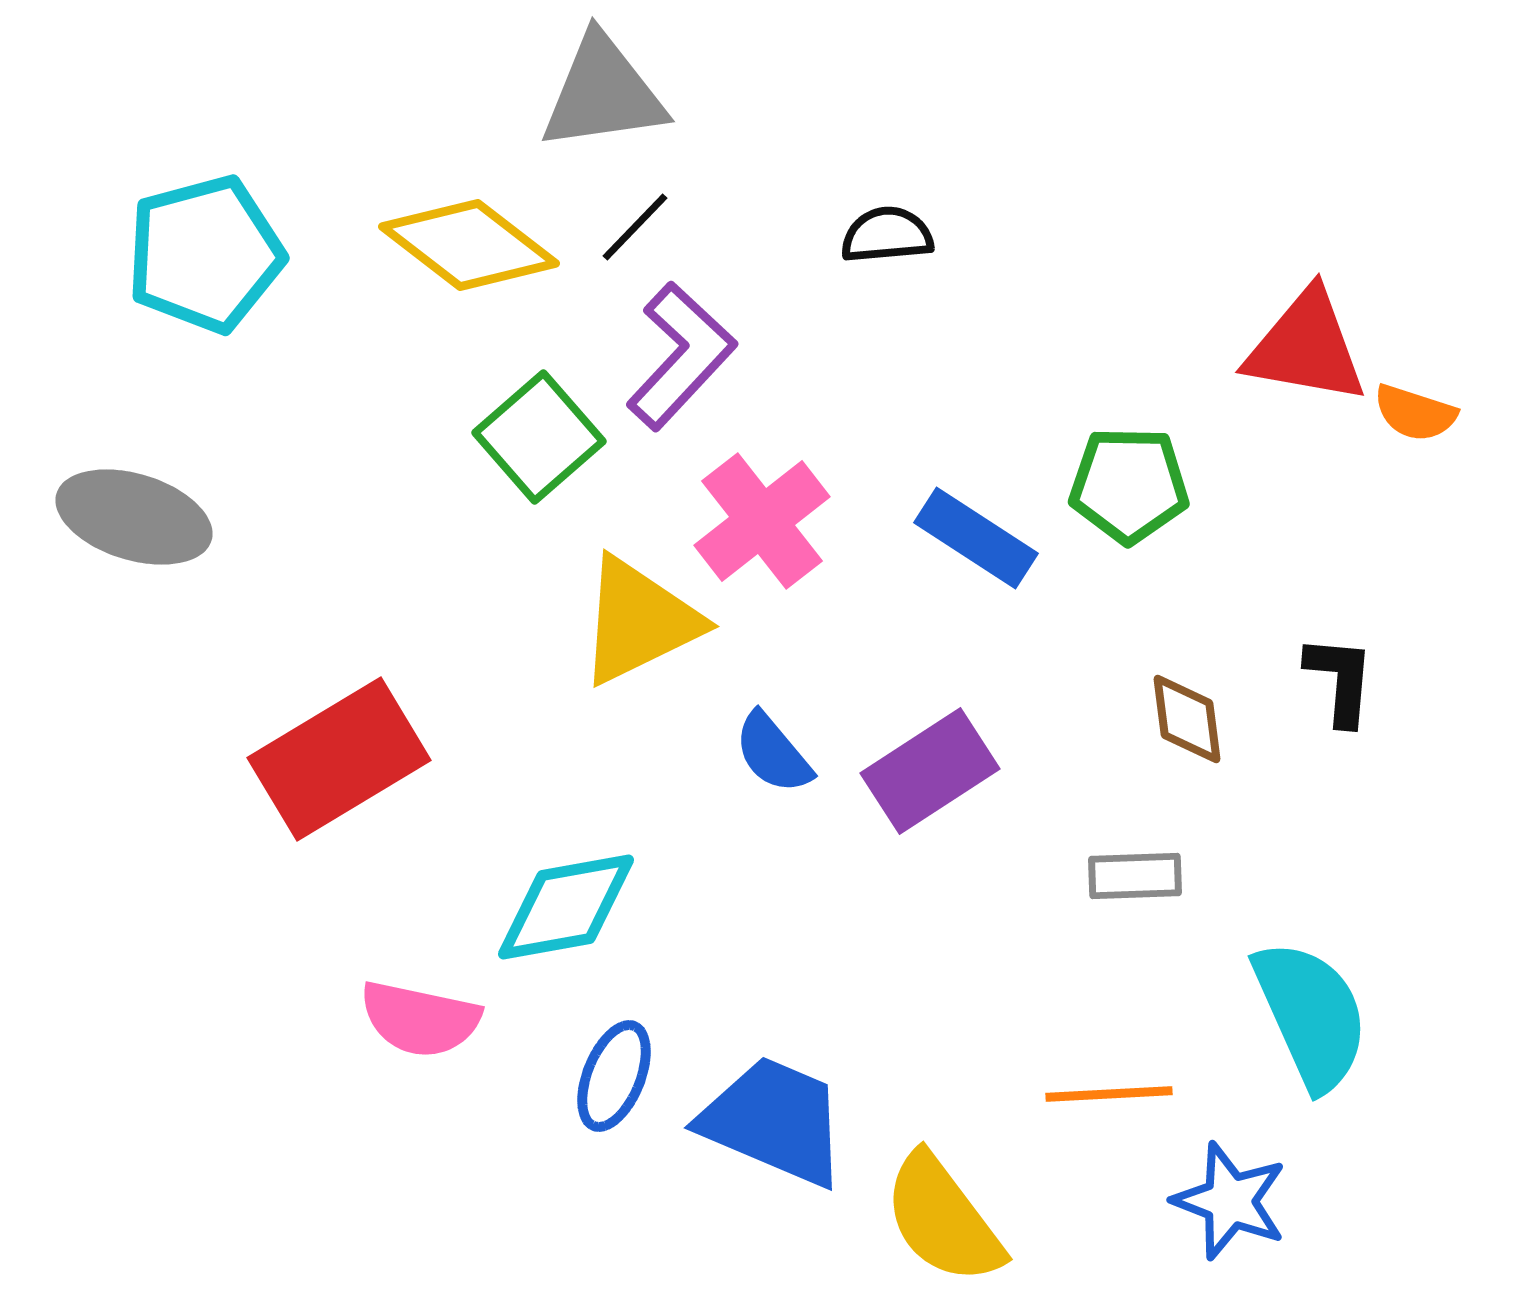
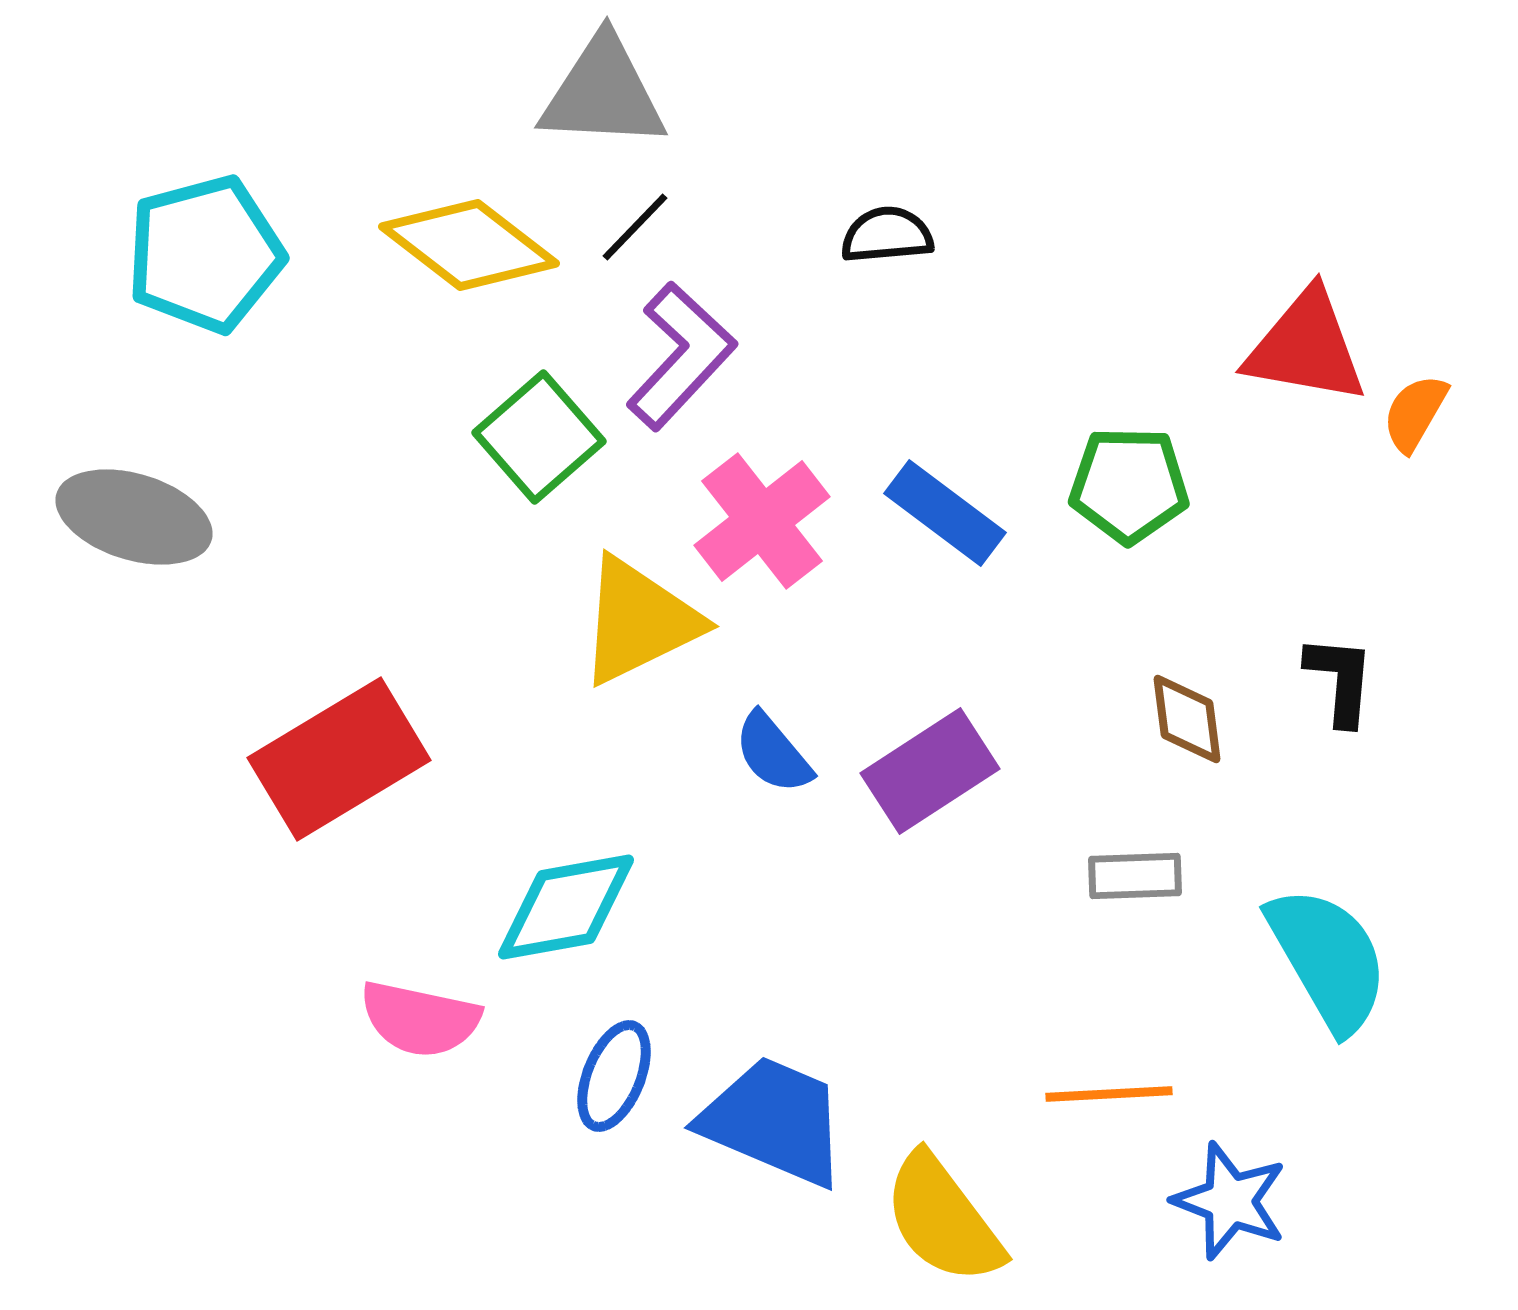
gray triangle: rotated 11 degrees clockwise
orange semicircle: rotated 102 degrees clockwise
blue rectangle: moved 31 px left, 25 px up; rotated 4 degrees clockwise
cyan semicircle: moved 17 px right, 56 px up; rotated 6 degrees counterclockwise
